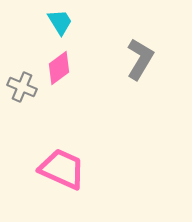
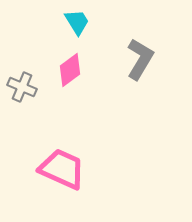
cyan trapezoid: moved 17 px right
pink diamond: moved 11 px right, 2 px down
